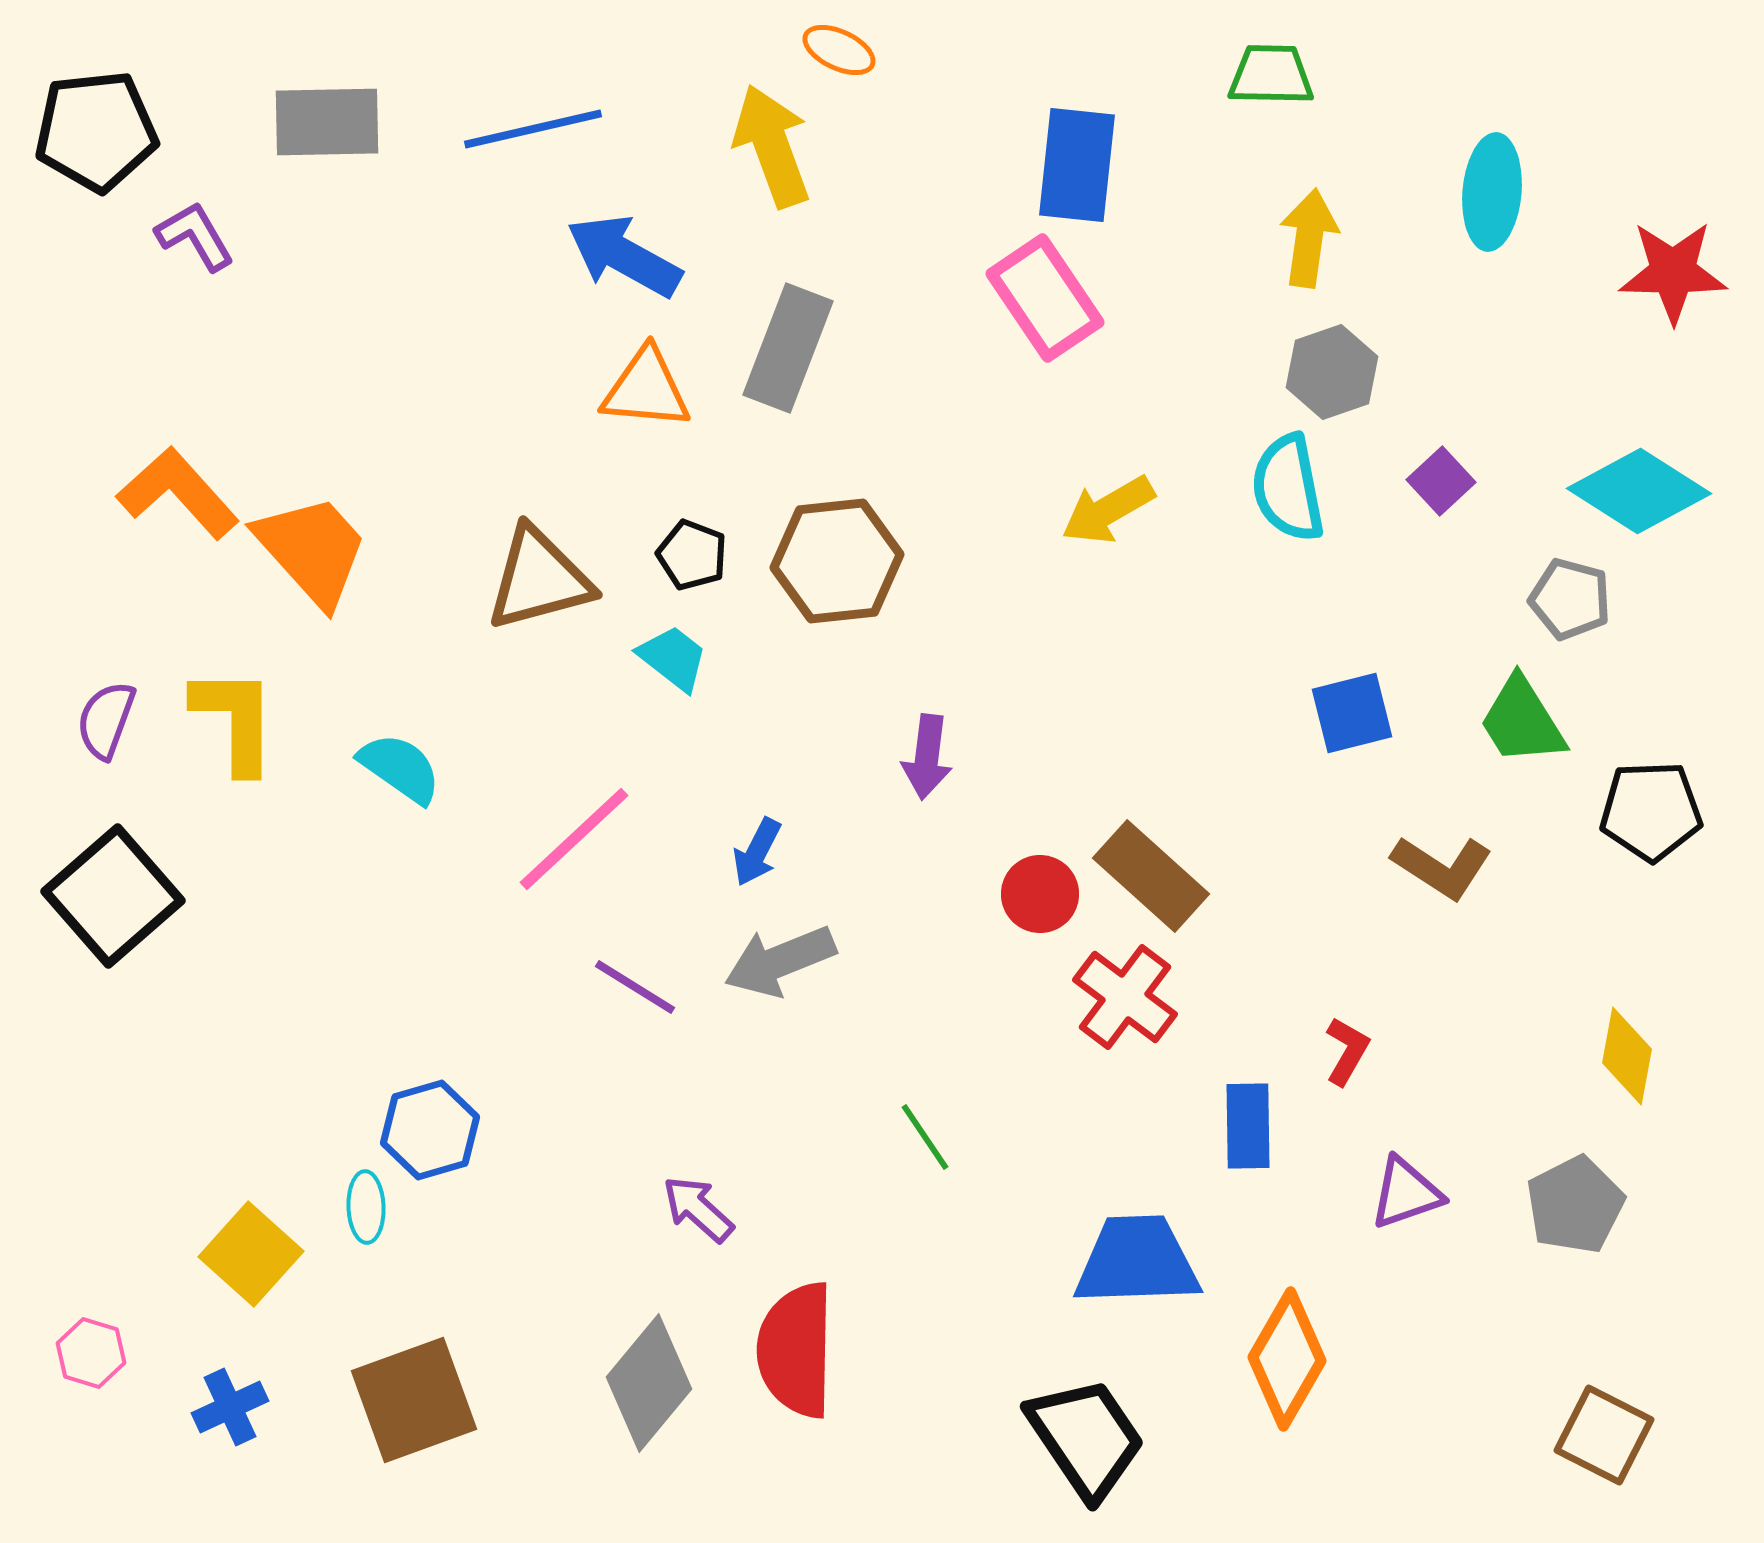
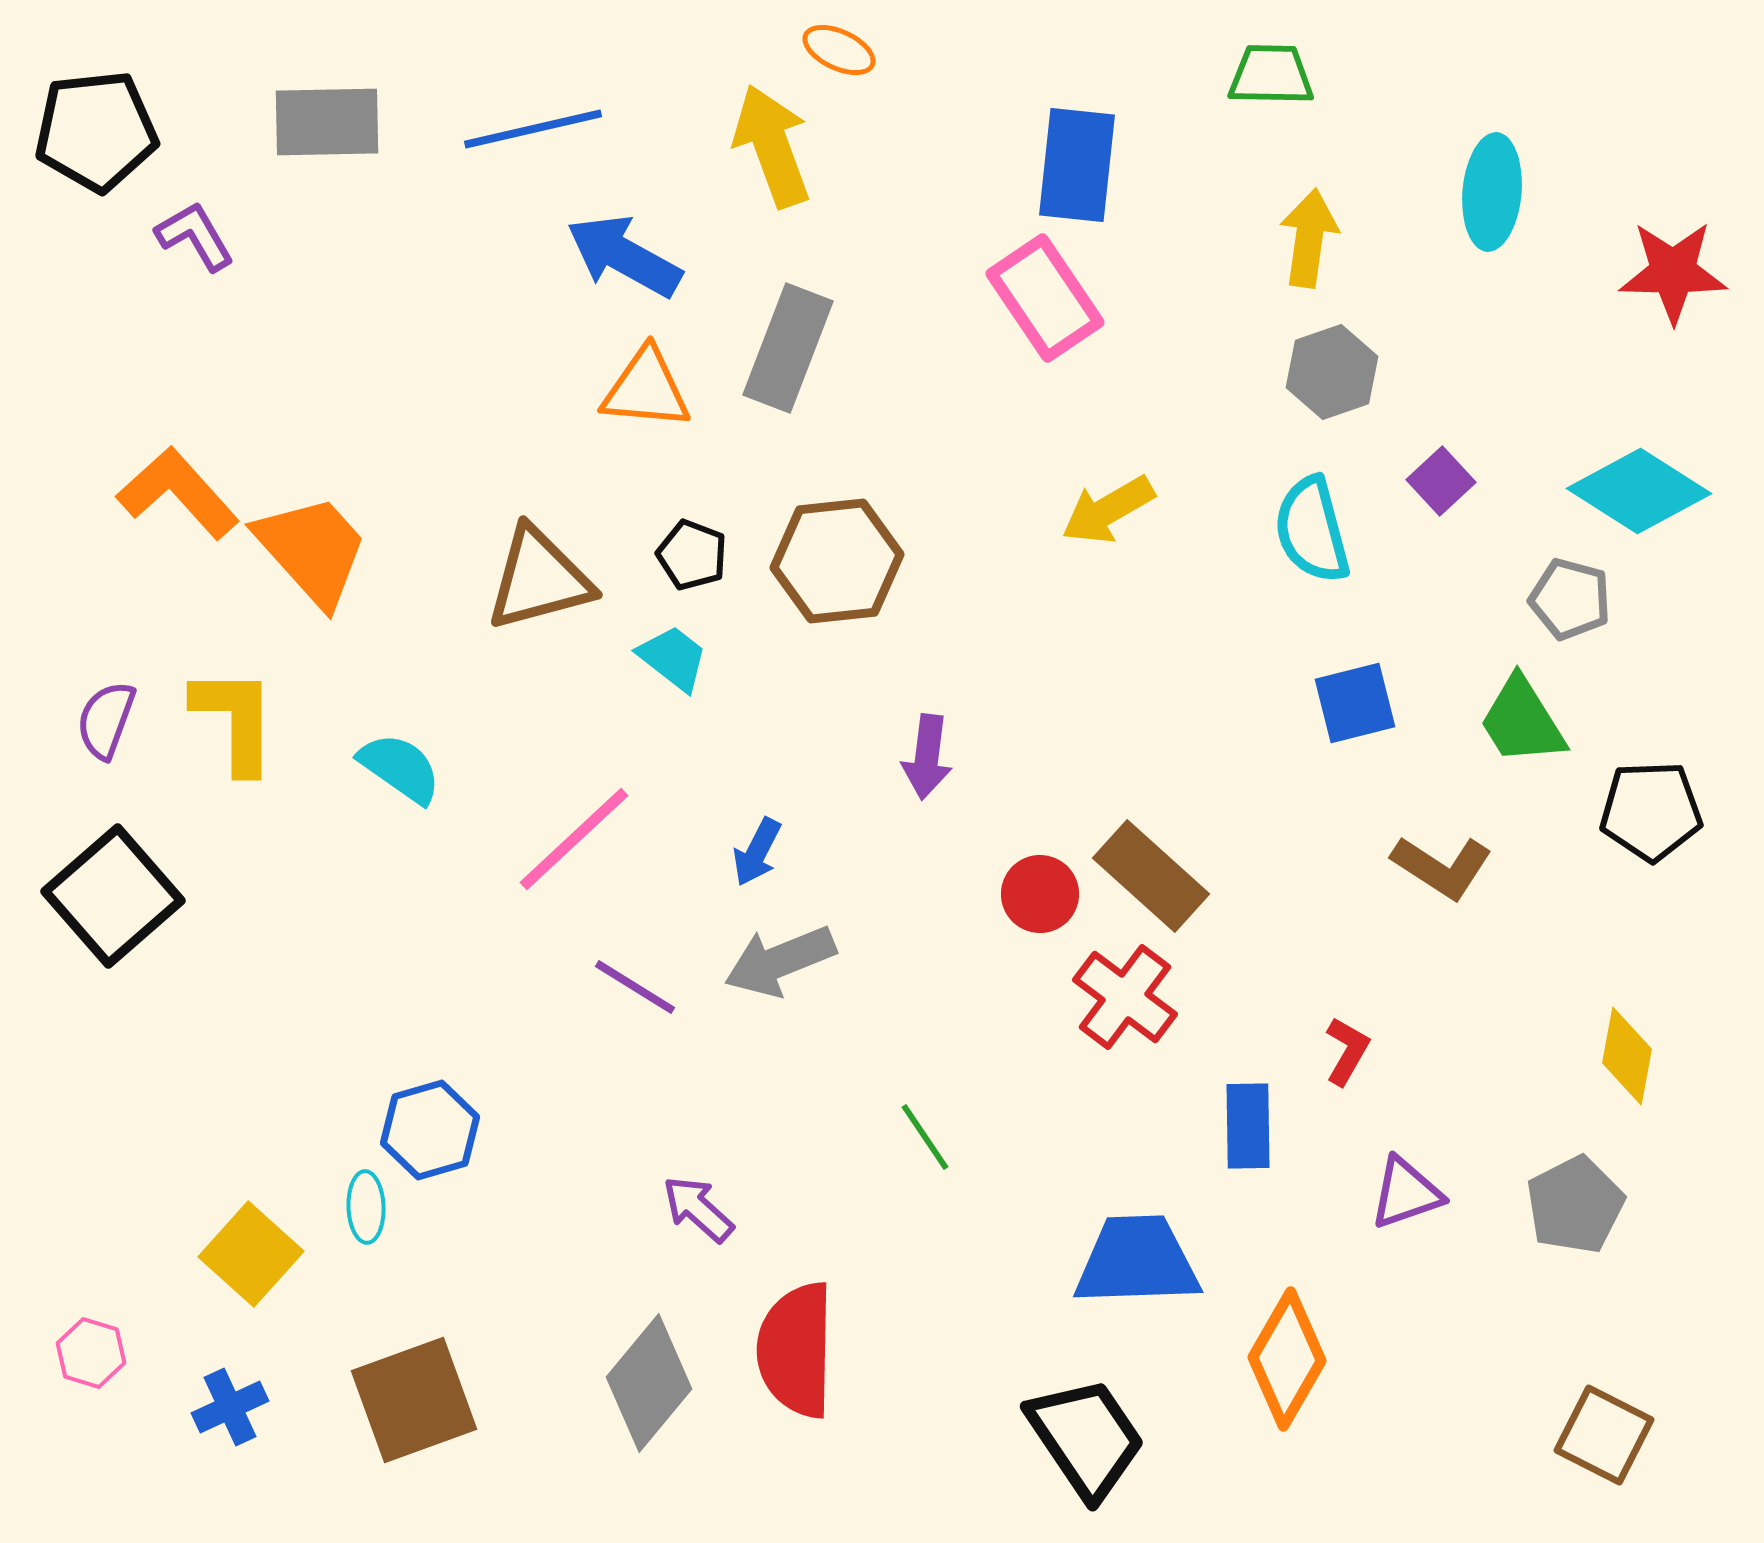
cyan semicircle at (1288, 488): moved 24 px right, 42 px down; rotated 4 degrees counterclockwise
blue square at (1352, 713): moved 3 px right, 10 px up
